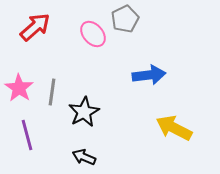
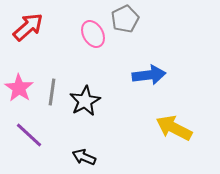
red arrow: moved 7 px left
pink ellipse: rotated 12 degrees clockwise
black star: moved 1 px right, 11 px up
purple line: moved 2 px right; rotated 32 degrees counterclockwise
